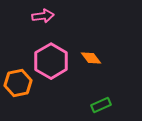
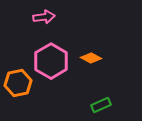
pink arrow: moved 1 px right, 1 px down
orange diamond: rotated 25 degrees counterclockwise
